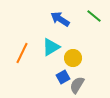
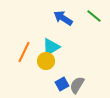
blue arrow: moved 3 px right, 1 px up
orange line: moved 2 px right, 1 px up
yellow circle: moved 27 px left, 3 px down
blue square: moved 1 px left, 7 px down
